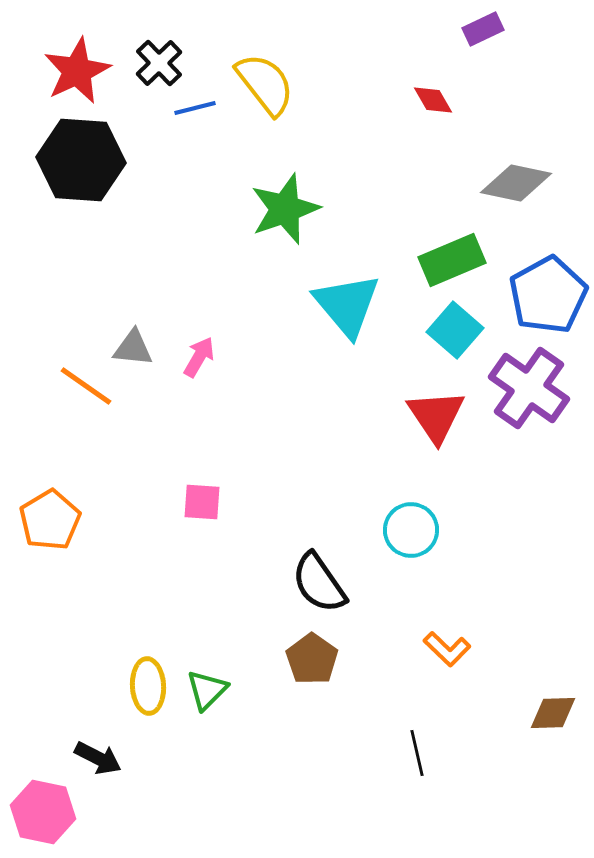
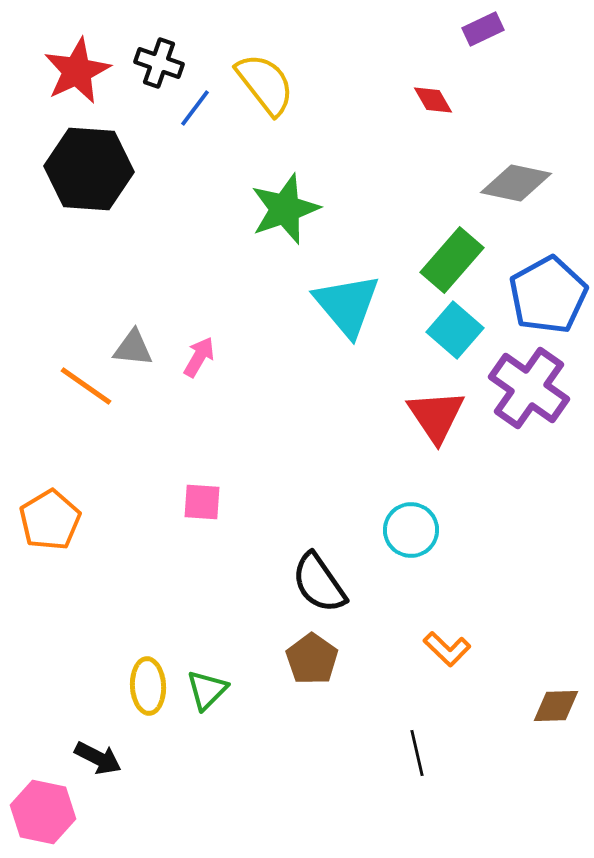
black cross: rotated 27 degrees counterclockwise
blue line: rotated 39 degrees counterclockwise
black hexagon: moved 8 px right, 9 px down
green rectangle: rotated 26 degrees counterclockwise
brown diamond: moved 3 px right, 7 px up
